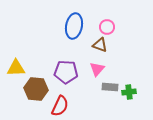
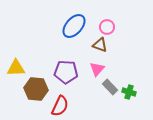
blue ellipse: rotated 30 degrees clockwise
gray rectangle: rotated 42 degrees clockwise
green cross: rotated 24 degrees clockwise
